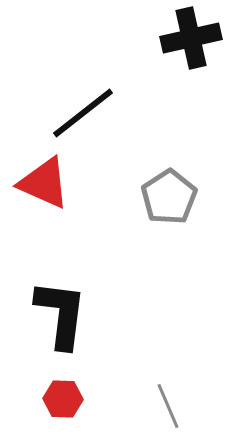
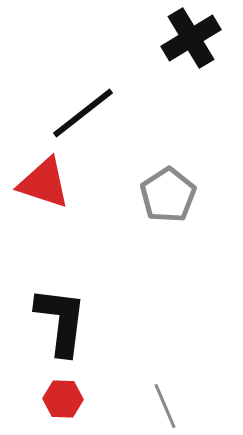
black cross: rotated 18 degrees counterclockwise
red triangle: rotated 6 degrees counterclockwise
gray pentagon: moved 1 px left, 2 px up
black L-shape: moved 7 px down
gray line: moved 3 px left
